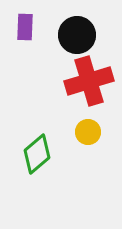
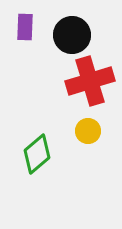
black circle: moved 5 px left
red cross: moved 1 px right
yellow circle: moved 1 px up
